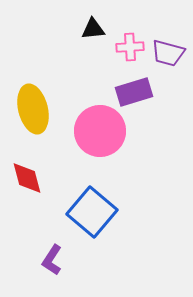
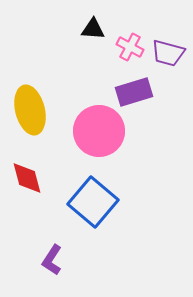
black triangle: rotated 10 degrees clockwise
pink cross: rotated 32 degrees clockwise
yellow ellipse: moved 3 px left, 1 px down
pink circle: moved 1 px left
blue square: moved 1 px right, 10 px up
